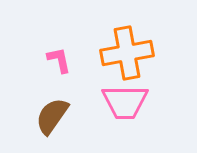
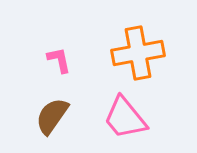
orange cross: moved 11 px right
pink trapezoid: moved 16 px down; rotated 51 degrees clockwise
